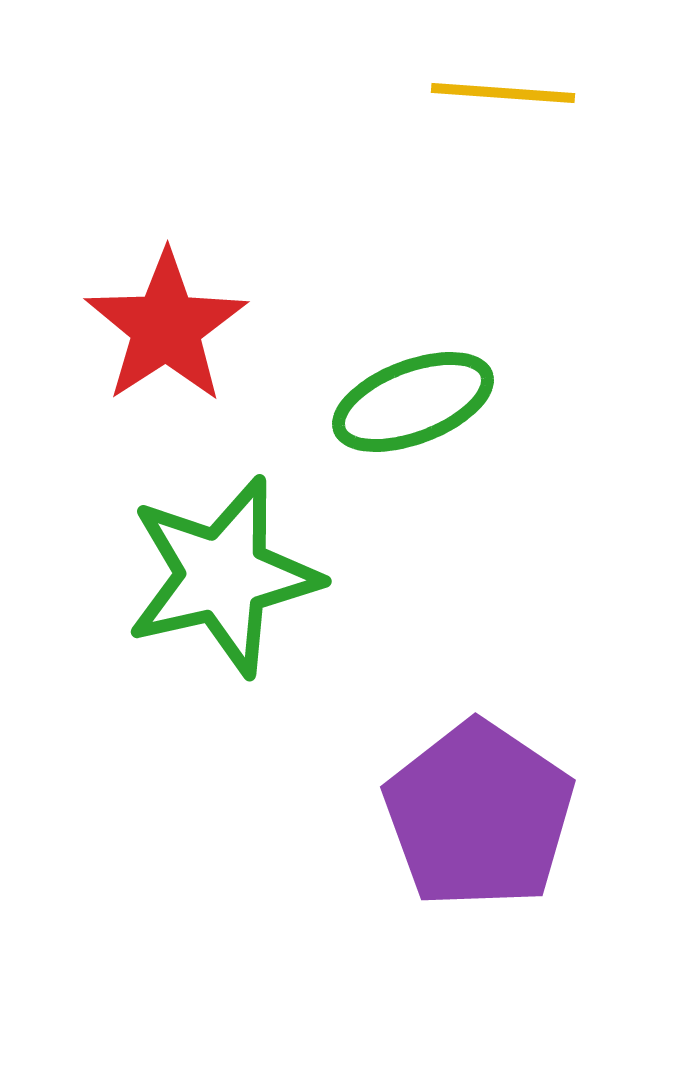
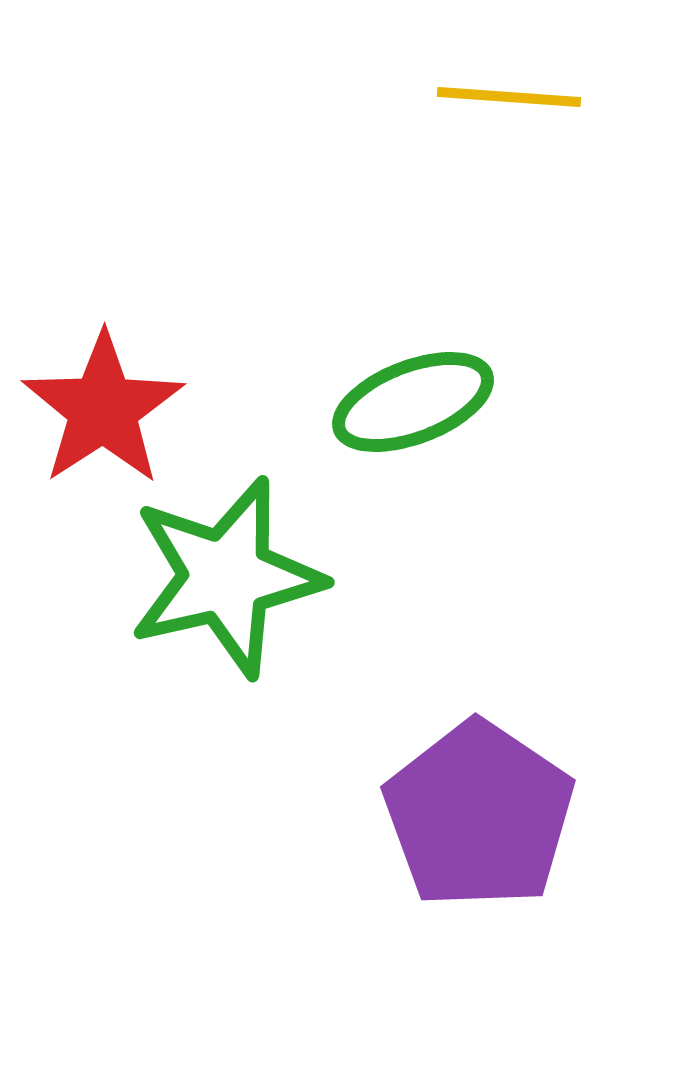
yellow line: moved 6 px right, 4 px down
red star: moved 63 px left, 82 px down
green star: moved 3 px right, 1 px down
